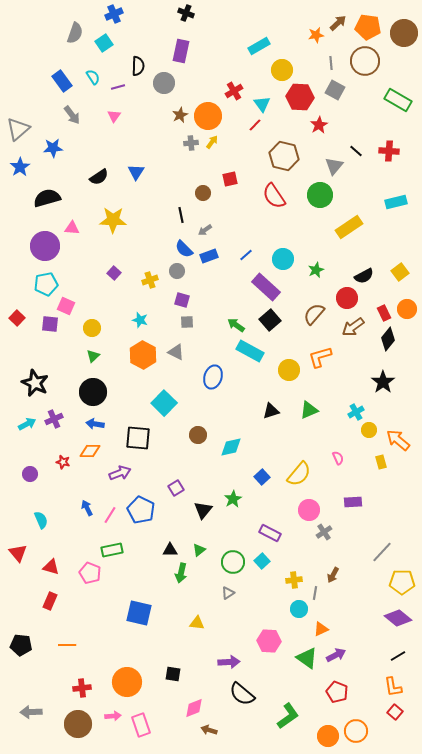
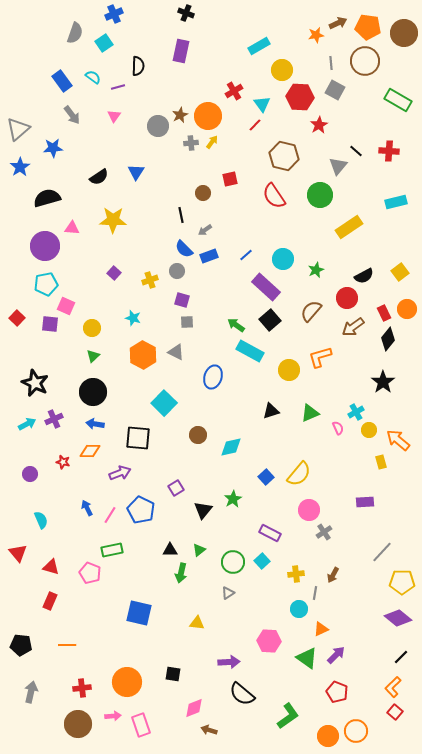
brown arrow at (338, 23): rotated 18 degrees clockwise
cyan semicircle at (93, 77): rotated 21 degrees counterclockwise
gray circle at (164, 83): moved 6 px left, 43 px down
gray triangle at (334, 166): moved 4 px right
brown semicircle at (314, 314): moved 3 px left, 3 px up
cyan star at (140, 320): moved 7 px left, 2 px up
green triangle at (309, 410): moved 1 px right, 3 px down
pink semicircle at (338, 458): moved 30 px up
blue square at (262, 477): moved 4 px right
purple rectangle at (353, 502): moved 12 px right
yellow cross at (294, 580): moved 2 px right, 6 px up
purple arrow at (336, 655): rotated 18 degrees counterclockwise
black line at (398, 656): moved 3 px right, 1 px down; rotated 14 degrees counterclockwise
orange L-shape at (393, 687): rotated 55 degrees clockwise
gray arrow at (31, 712): moved 20 px up; rotated 105 degrees clockwise
